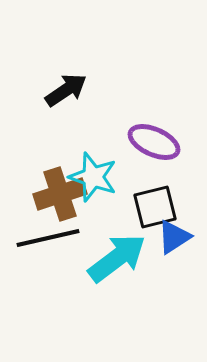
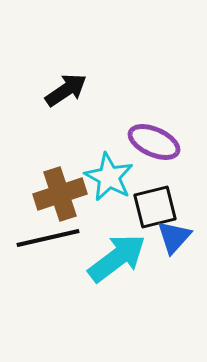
cyan star: moved 16 px right; rotated 9 degrees clockwise
blue triangle: rotated 15 degrees counterclockwise
